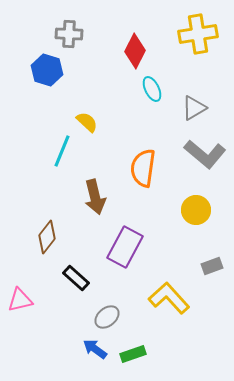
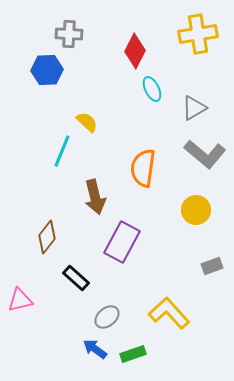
blue hexagon: rotated 20 degrees counterclockwise
purple rectangle: moved 3 px left, 5 px up
yellow L-shape: moved 15 px down
